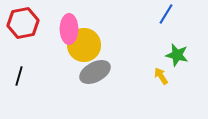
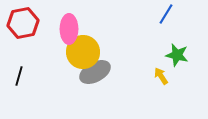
yellow circle: moved 1 px left, 7 px down
